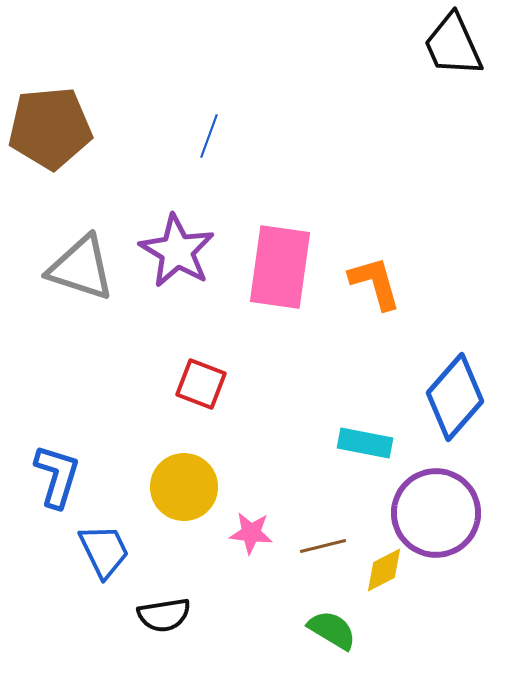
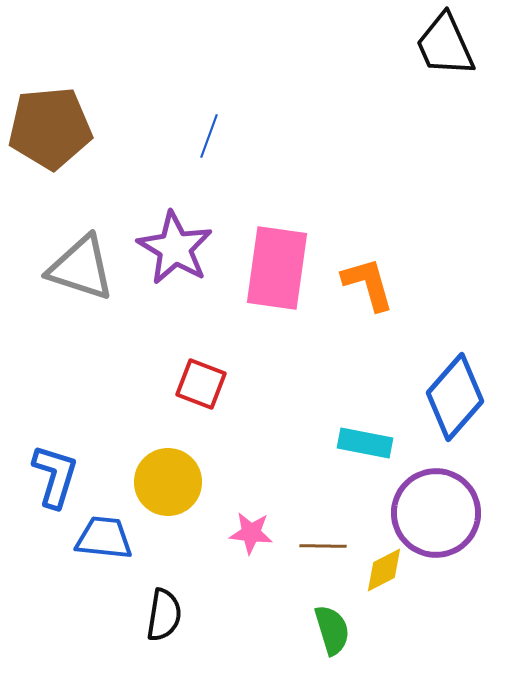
black trapezoid: moved 8 px left
purple star: moved 2 px left, 3 px up
pink rectangle: moved 3 px left, 1 px down
orange L-shape: moved 7 px left, 1 px down
blue L-shape: moved 2 px left
yellow circle: moved 16 px left, 5 px up
brown line: rotated 15 degrees clockwise
blue trapezoid: moved 13 px up; rotated 58 degrees counterclockwise
black semicircle: rotated 72 degrees counterclockwise
green semicircle: rotated 42 degrees clockwise
